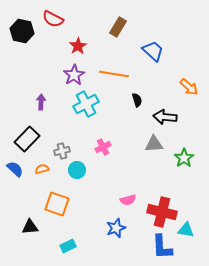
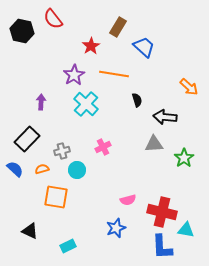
red semicircle: rotated 25 degrees clockwise
red star: moved 13 px right
blue trapezoid: moved 9 px left, 4 px up
cyan cross: rotated 20 degrees counterclockwise
orange square: moved 1 px left, 7 px up; rotated 10 degrees counterclockwise
black triangle: moved 4 px down; rotated 30 degrees clockwise
